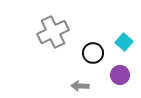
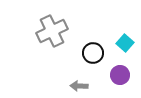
gray cross: moved 1 px left, 1 px up
cyan square: moved 1 px right, 1 px down
gray arrow: moved 1 px left
